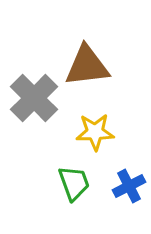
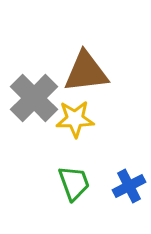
brown triangle: moved 1 px left, 6 px down
yellow star: moved 20 px left, 13 px up
